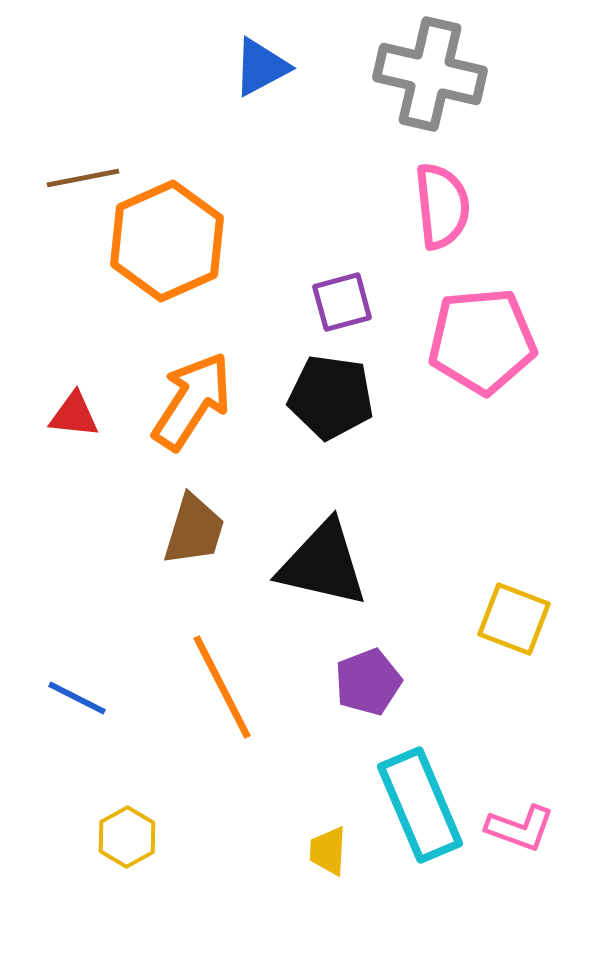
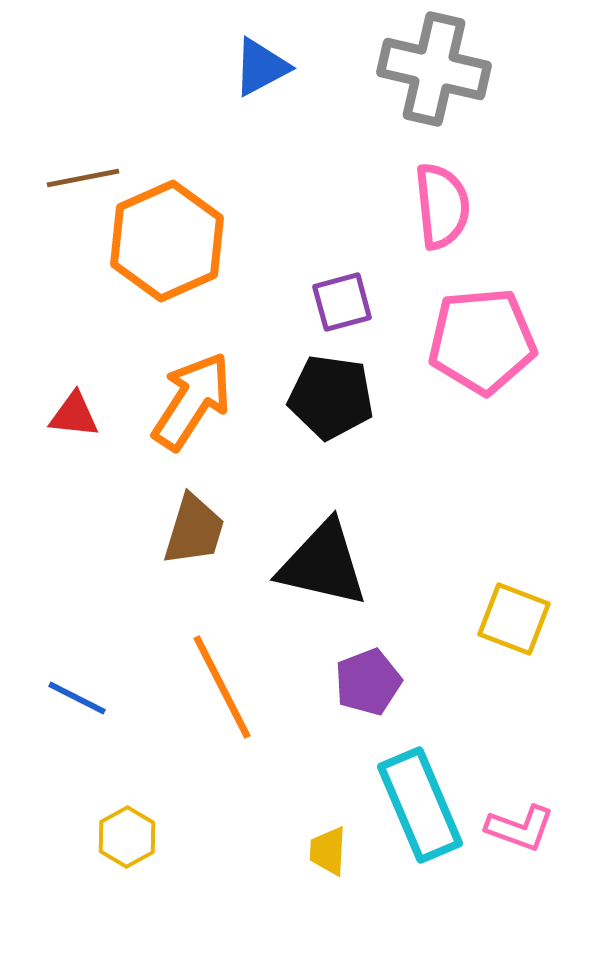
gray cross: moved 4 px right, 5 px up
